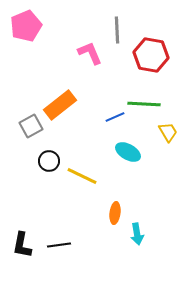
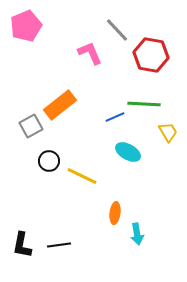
gray line: rotated 40 degrees counterclockwise
